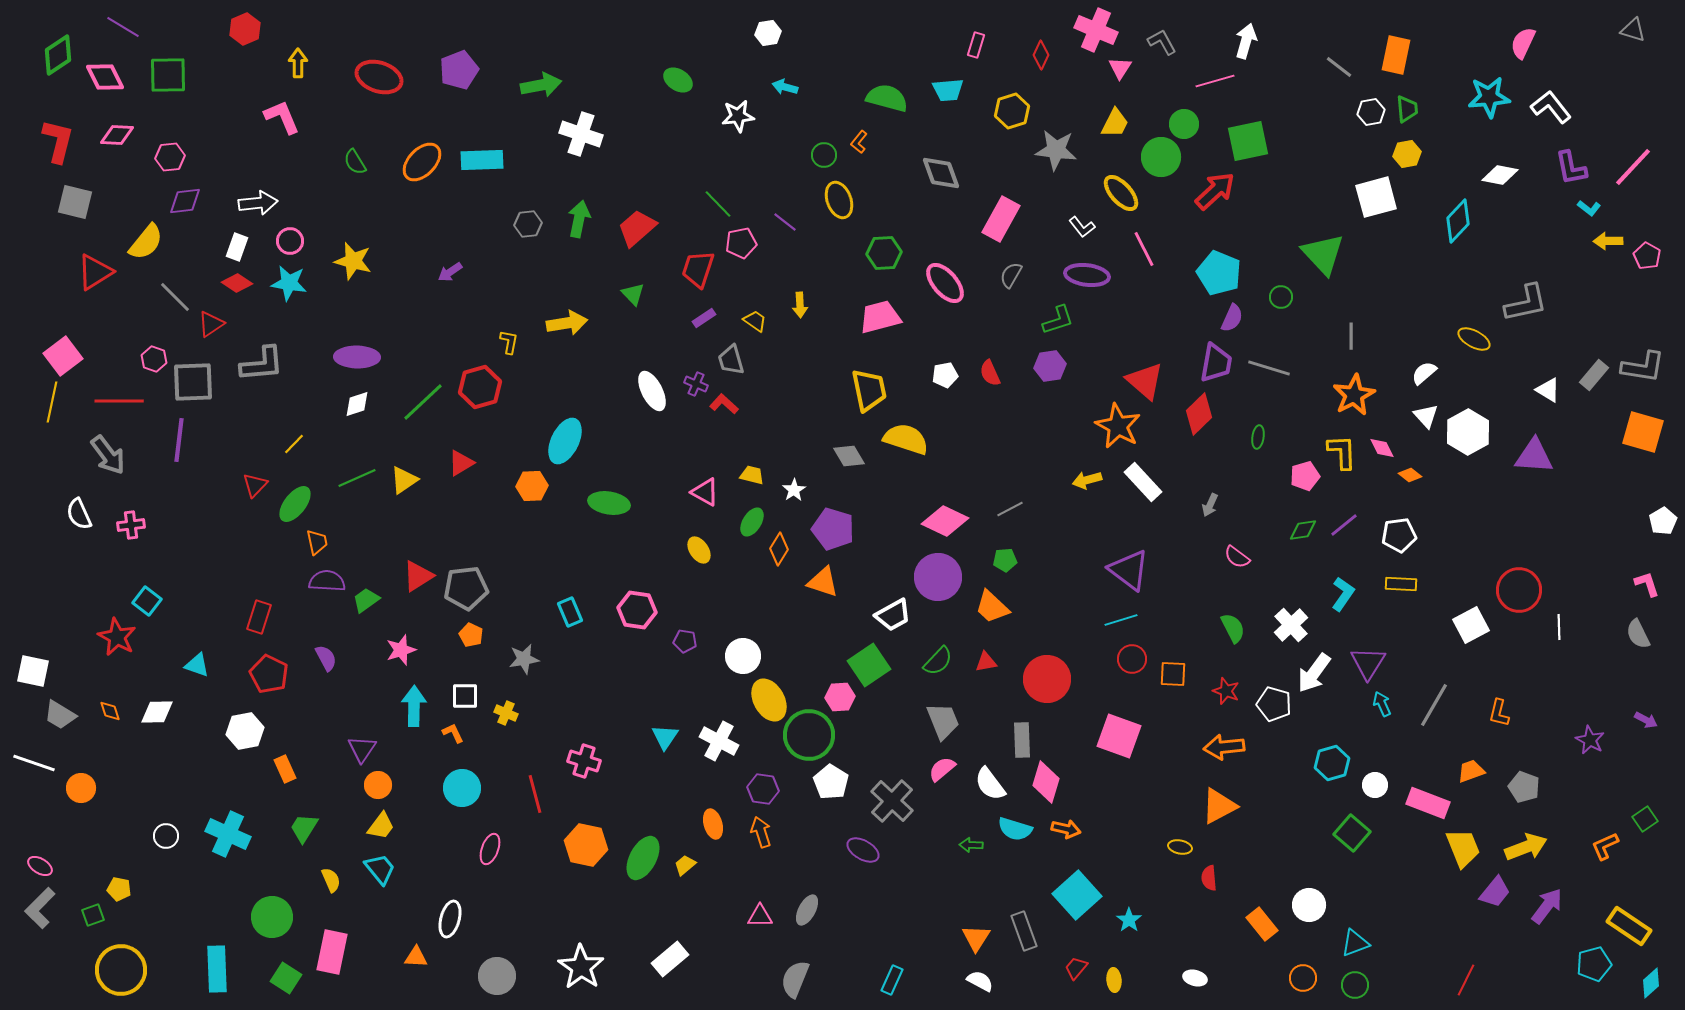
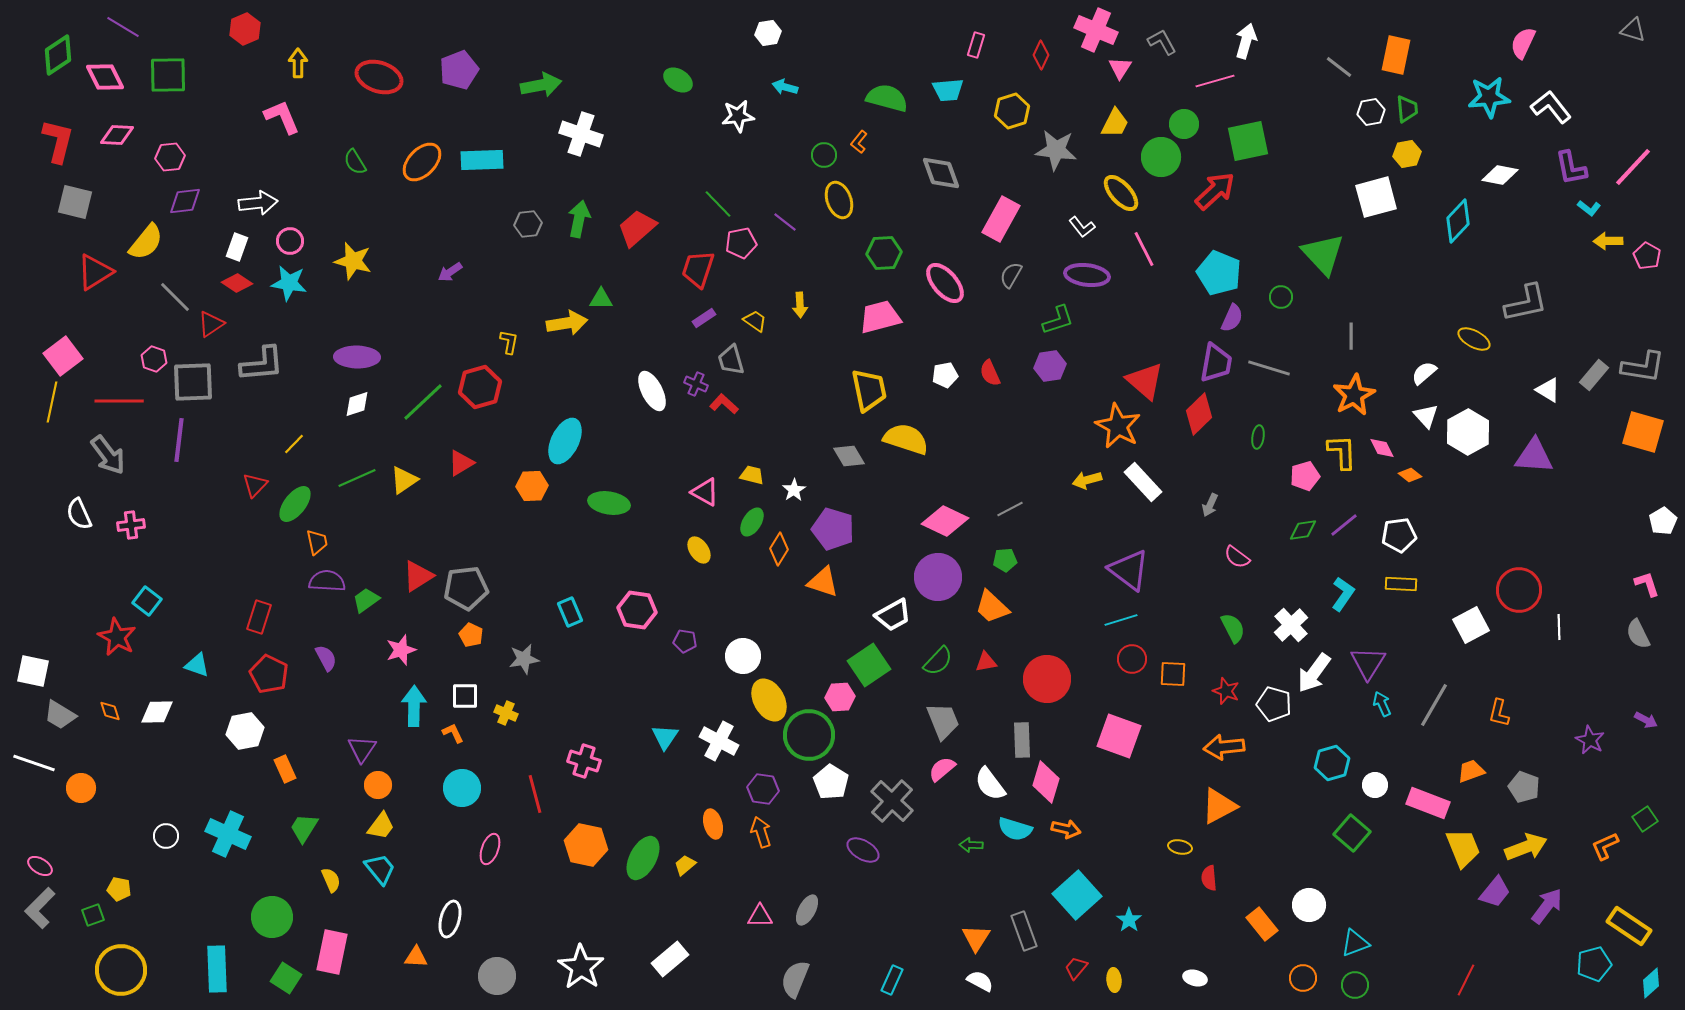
green triangle at (633, 294): moved 32 px left, 5 px down; rotated 45 degrees counterclockwise
